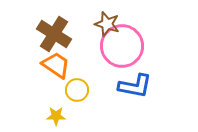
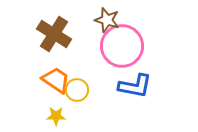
brown star: moved 4 px up
orange trapezoid: moved 15 px down
